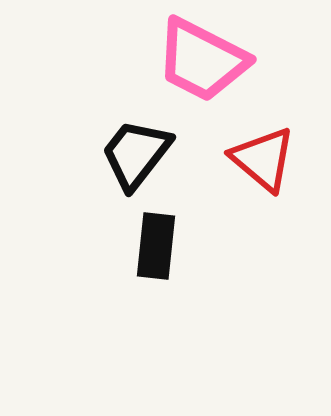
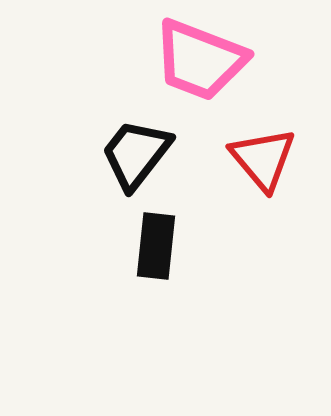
pink trapezoid: moved 2 px left; rotated 6 degrees counterclockwise
red triangle: rotated 10 degrees clockwise
